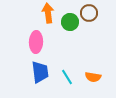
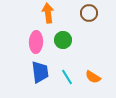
green circle: moved 7 px left, 18 px down
orange semicircle: rotated 21 degrees clockwise
